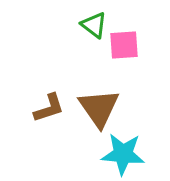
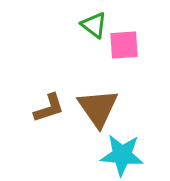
brown triangle: moved 1 px left
cyan star: moved 1 px left, 1 px down
